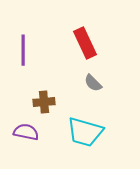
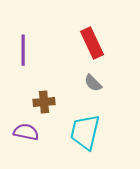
red rectangle: moved 7 px right
cyan trapezoid: rotated 87 degrees clockwise
